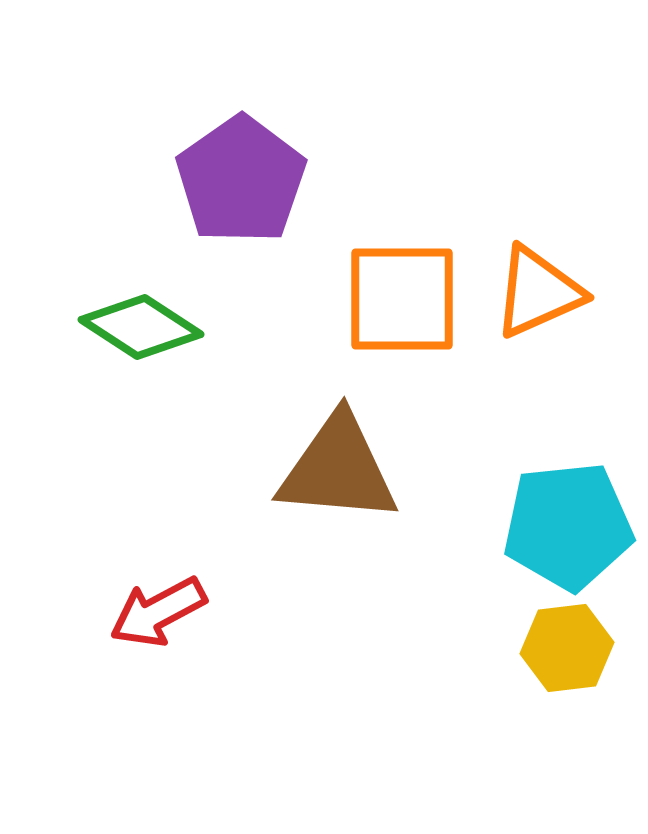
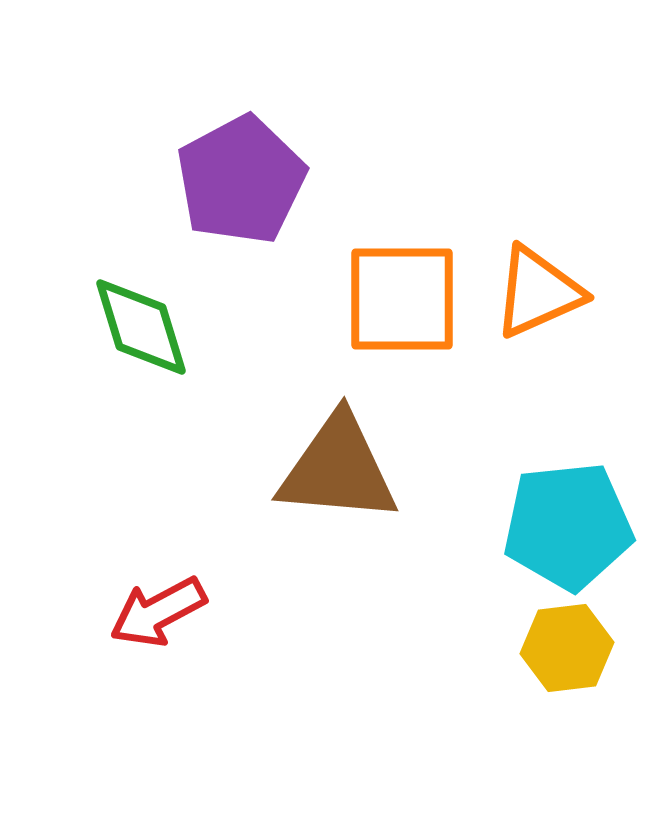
purple pentagon: rotated 7 degrees clockwise
green diamond: rotated 40 degrees clockwise
